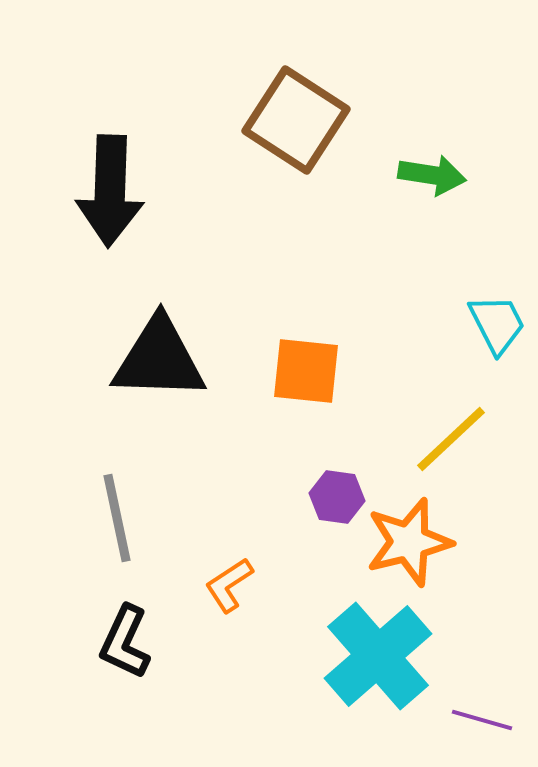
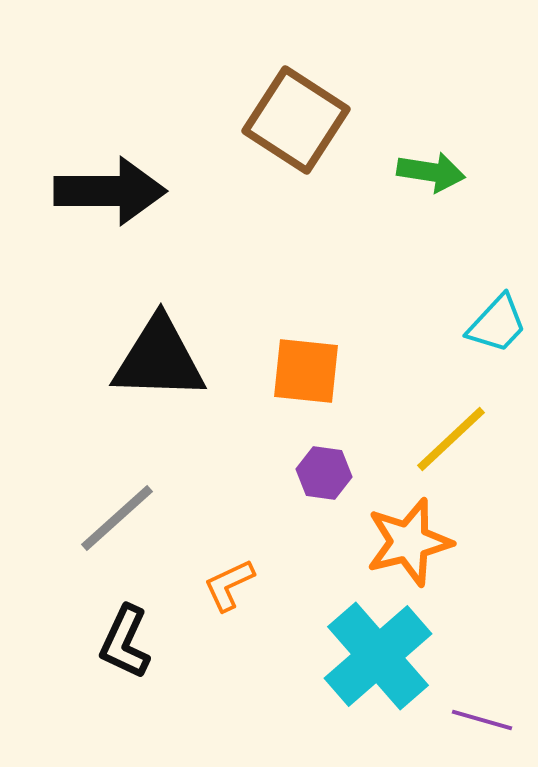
green arrow: moved 1 px left, 3 px up
black arrow: rotated 92 degrees counterclockwise
cyan trapezoid: rotated 70 degrees clockwise
purple hexagon: moved 13 px left, 24 px up
gray line: rotated 60 degrees clockwise
orange L-shape: rotated 8 degrees clockwise
